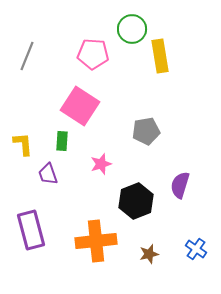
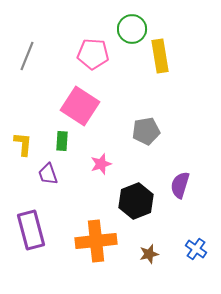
yellow L-shape: rotated 10 degrees clockwise
